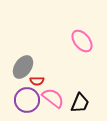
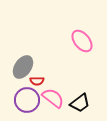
black trapezoid: rotated 30 degrees clockwise
